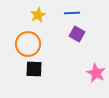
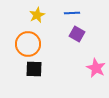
yellow star: moved 1 px left
pink star: moved 5 px up
